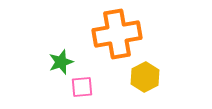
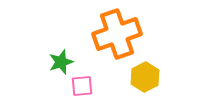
orange cross: rotated 9 degrees counterclockwise
pink square: moved 1 px up
